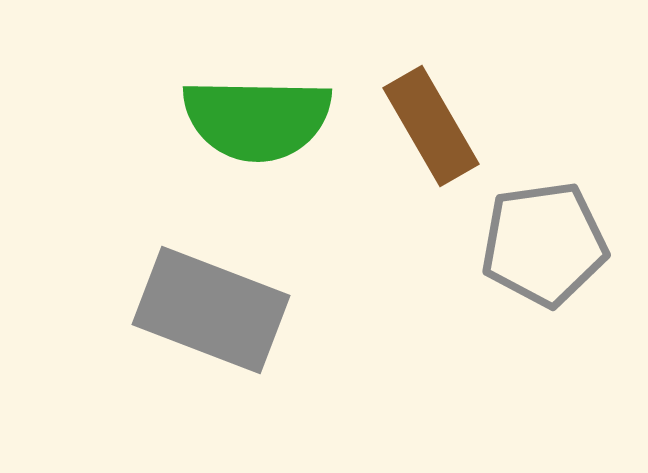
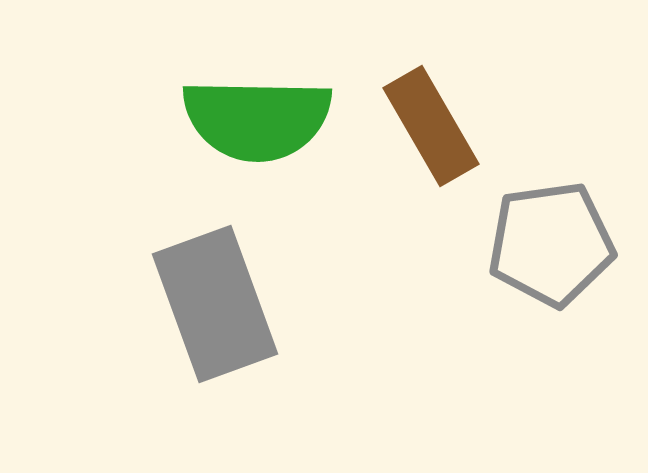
gray pentagon: moved 7 px right
gray rectangle: moved 4 px right, 6 px up; rotated 49 degrees clockwise
